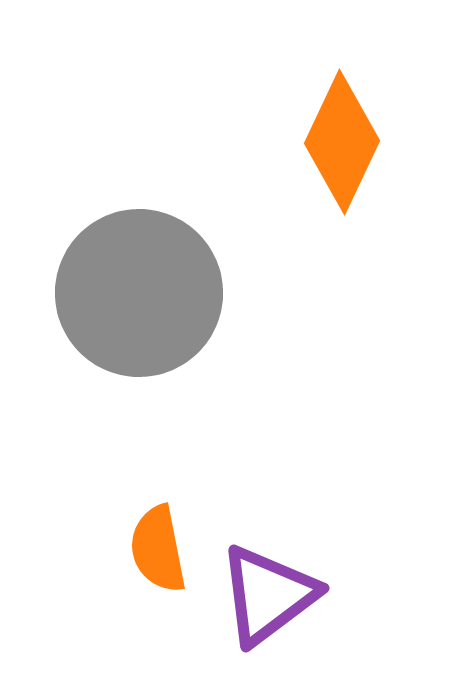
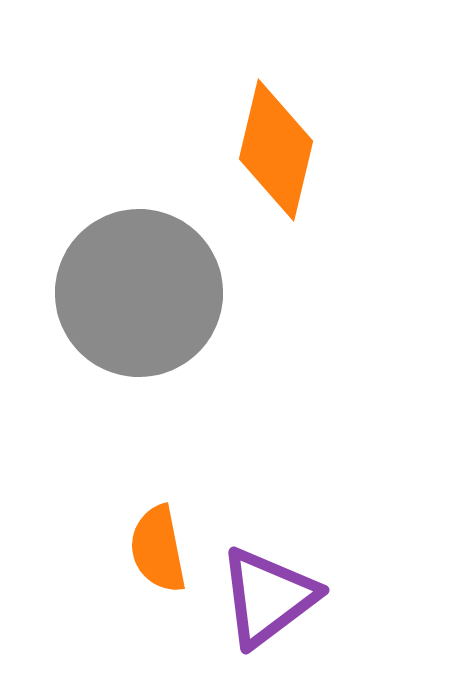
orange diamond: moved 66 px left, 8 px down; rotated 12 degrees counterclockwise
purple triangle: moved 2 px down
